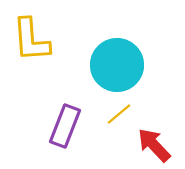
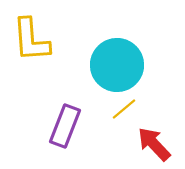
yellow line: moved 5 px right, 5 px up
red arrow: moved 1 px up
